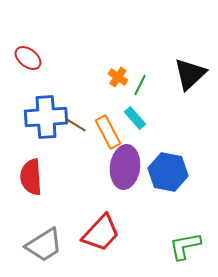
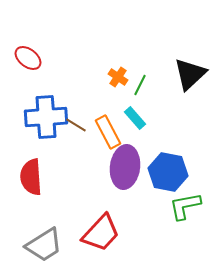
green L-shape: moved 40 px up
